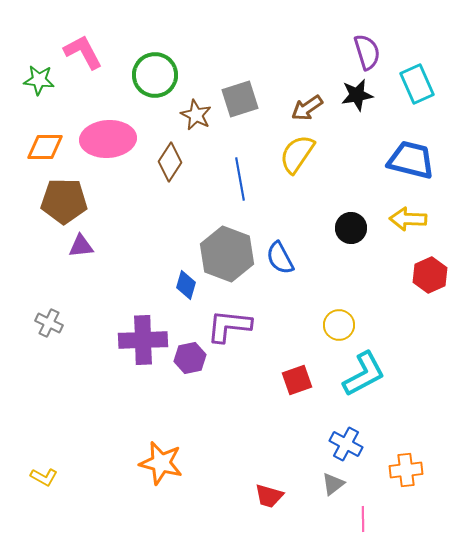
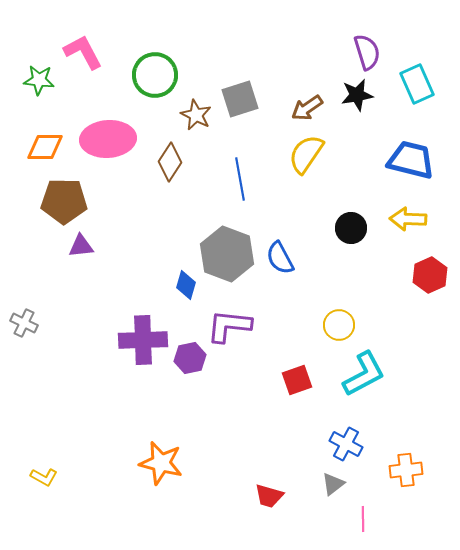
yellow semicircle: moved 9 px right
gray cross: moved 25 px left
